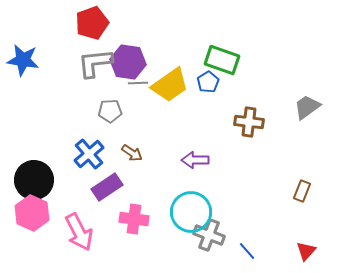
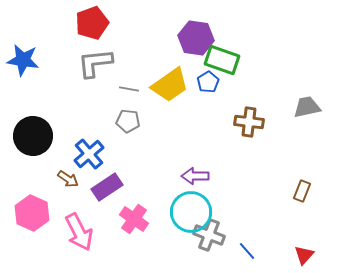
purple hexagon: moved 68 px right, 24 px up
gray line: moved 9 px left, 6 px down; rotated 12 degrees clockwise
gray trapezoid: rotated 24 degrees clockwise
gray pentagon: moved 18 px right, 10 px down; rotated 10 degrees clockwise
brown arrow: moved 64 px left, 26 px down
purple arrow: moved 16 px down
black circle: moved 1 px left, 44 px up
pink cross: rotated 28 degrees clockwise
red triangle: moved 2 px left, 4 px down
